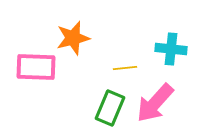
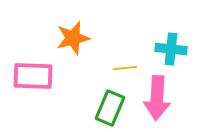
pink rectangle: moved 3 px left, 9 px down
pink arrow: moved 2 px right, 5 px up; rotated 39 degrees counterclockwise
